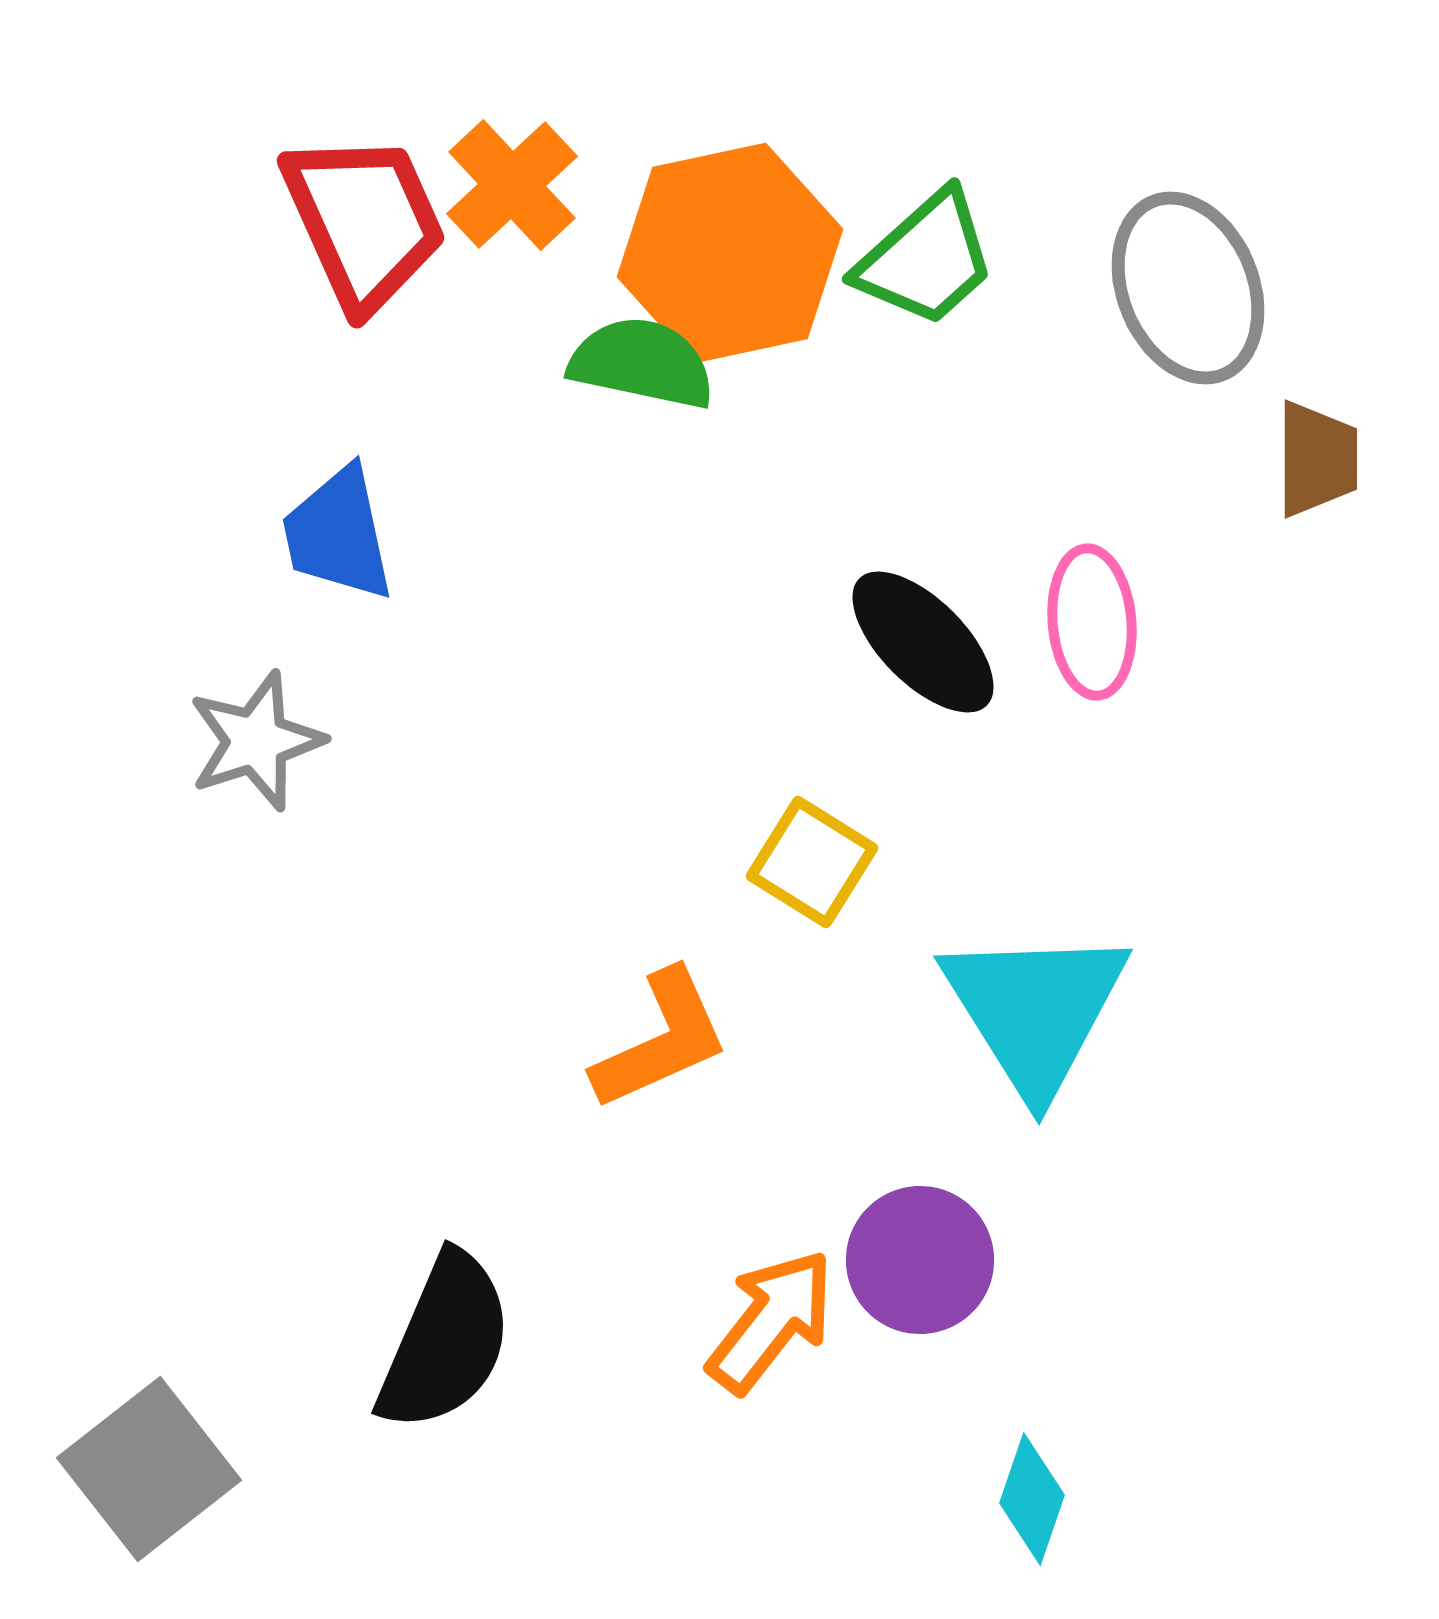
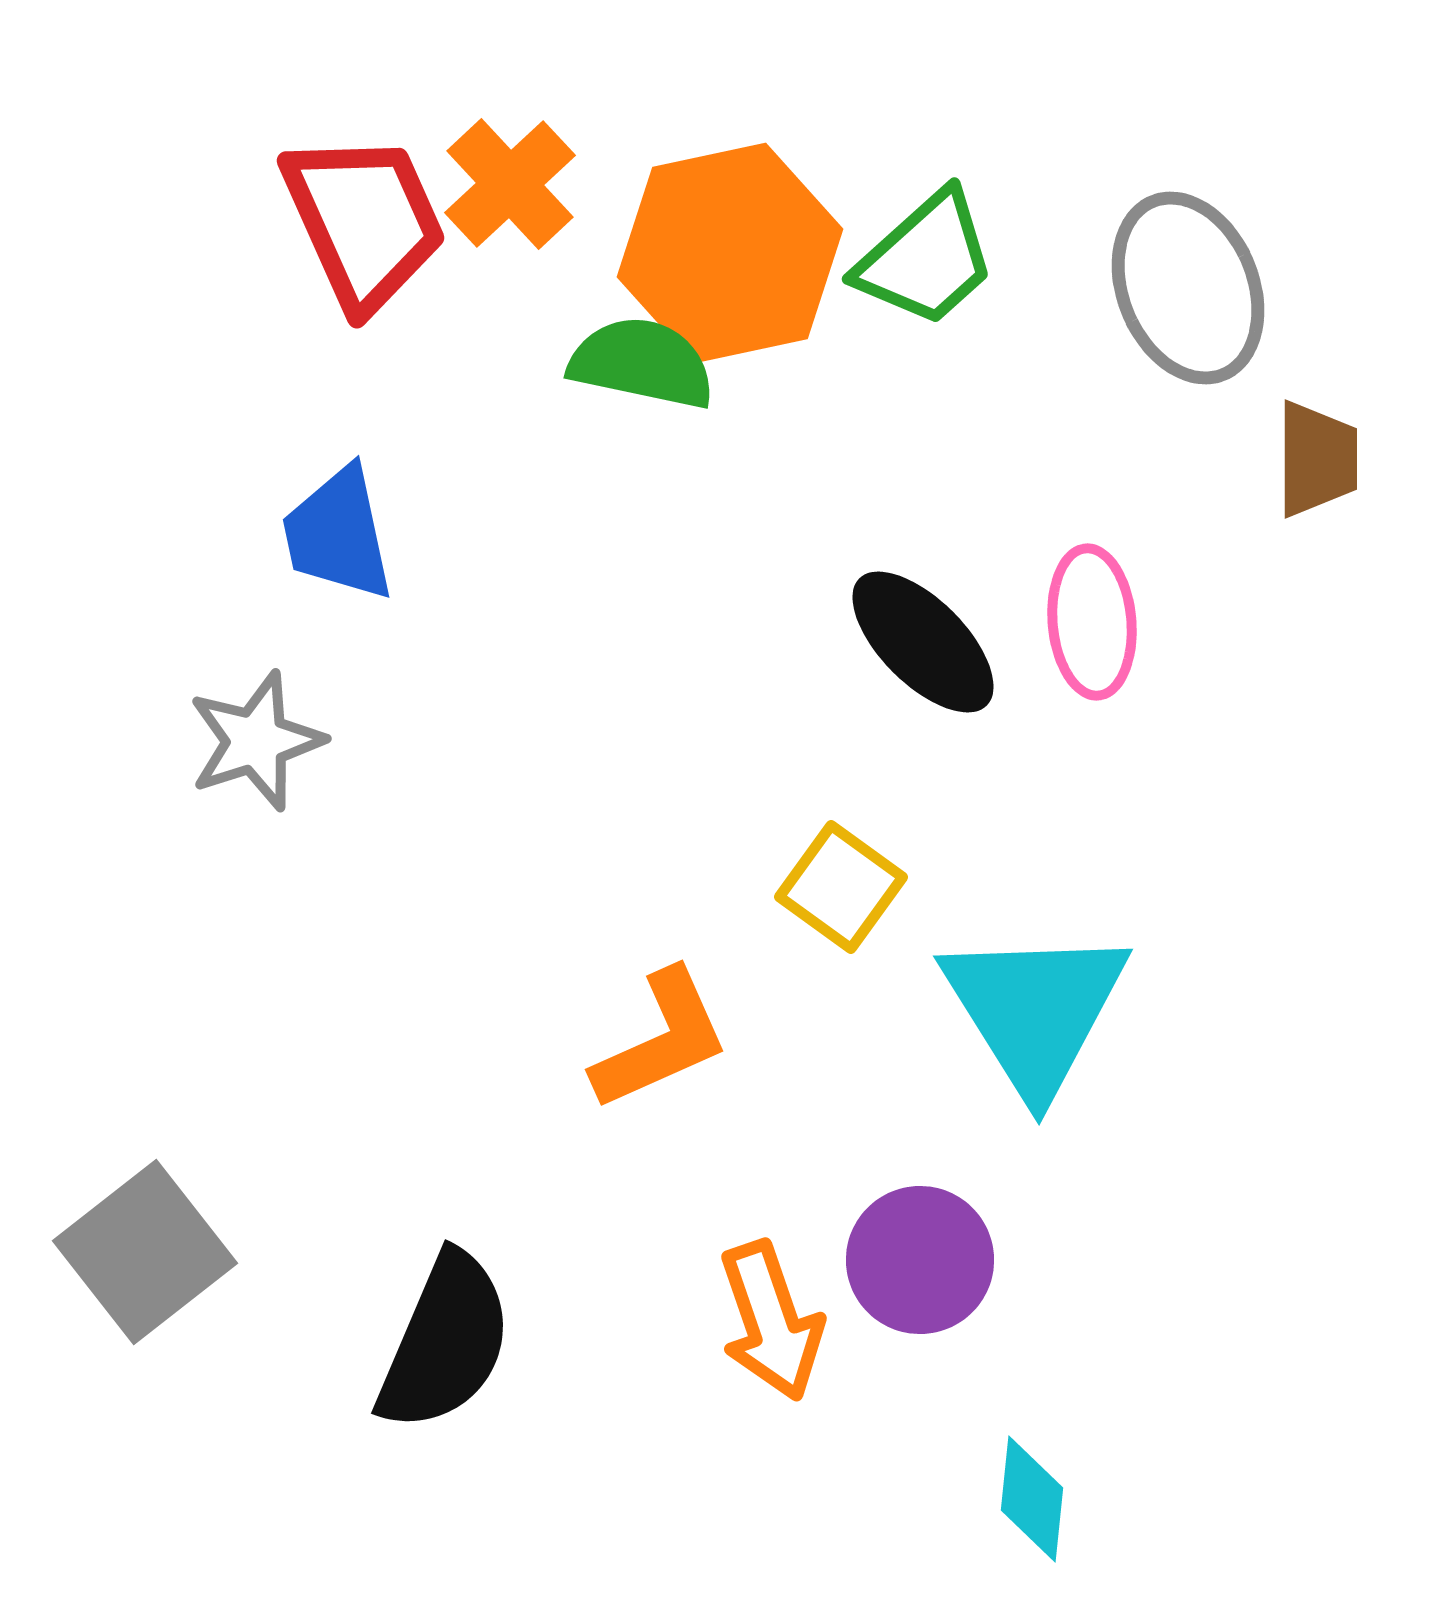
orange cross: moved 2 px left, 1 px up
yellow square: moved 29 px right, 25 px down; rotated 4 degrees clockwise
orange arrow: rotated 123 degrees clockwise
gray square: moved 4 px left, 217 px up
cyan diamond: rotated 13 degrees counterclockwise
